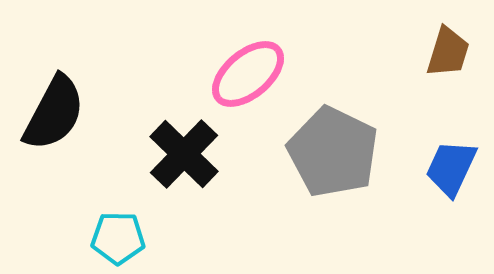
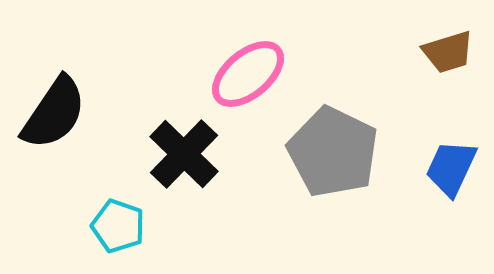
brown trapezoid: rotated 56 degrees clockwise
black semicircle: rotated 6 degrees clockwise
cyan pentagon: moved 12 px up; rotated 18 degrees clockwise
